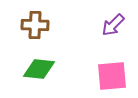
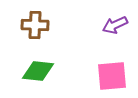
purple arrow: moved 2 px right; rotated 20 degrees clockwise
green diamond: moved 1 px left, 2 px down
